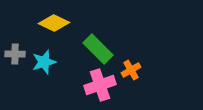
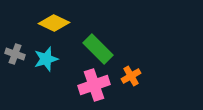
gray cross: rotated 18 degrees clockwise
cyan star: moved 2 px right, 3 px up
orange cross: moved 6 px down
pink cross: moved 6 px left
